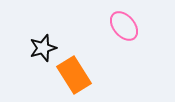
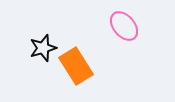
orange rectangle: moved 2 px right, 9 px up
